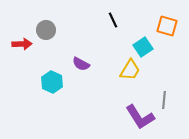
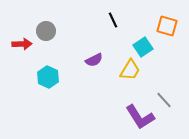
gray circle: moved 1 px down
purple semicircle: moved 13 px right, 4 px up; rotated 54 degrees counterclockwise
cyan hexagon: moved 4 px left, 5 px up
gray line: rotated 48 degrees counterclockwise
